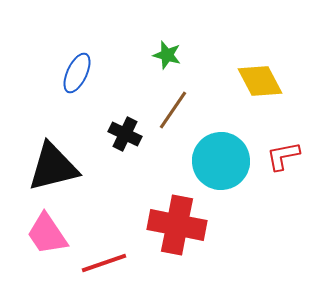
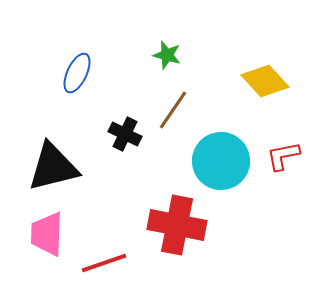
yellow diamond: moved 5 px right; rotated 15 degrees counterclockwise
pink trapezoid: rotated 36 degrees clockwise
